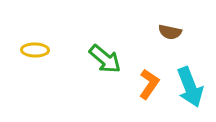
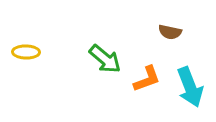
yellow ellipse: moved 9 px left, 2 px down
orange L-shape: moved 2 px left, 5 px up; rotated 36 degrees clockwise
